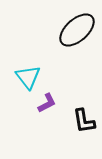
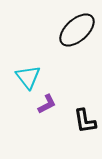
purple L-shape: moved 1 px down
black L-shape: moved 1 px right
